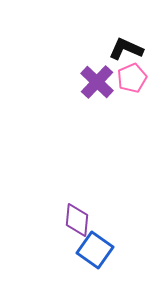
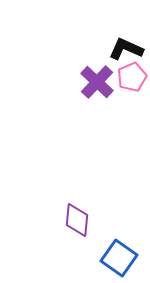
pink pentagon: moved 1 px up
blue square: moved 24 px right, 8 px down
